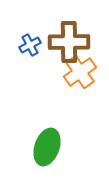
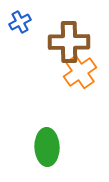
blue cross: moved 10 px left, 23 px up
green ellipse: rotated 21 degrees counterclockwise
